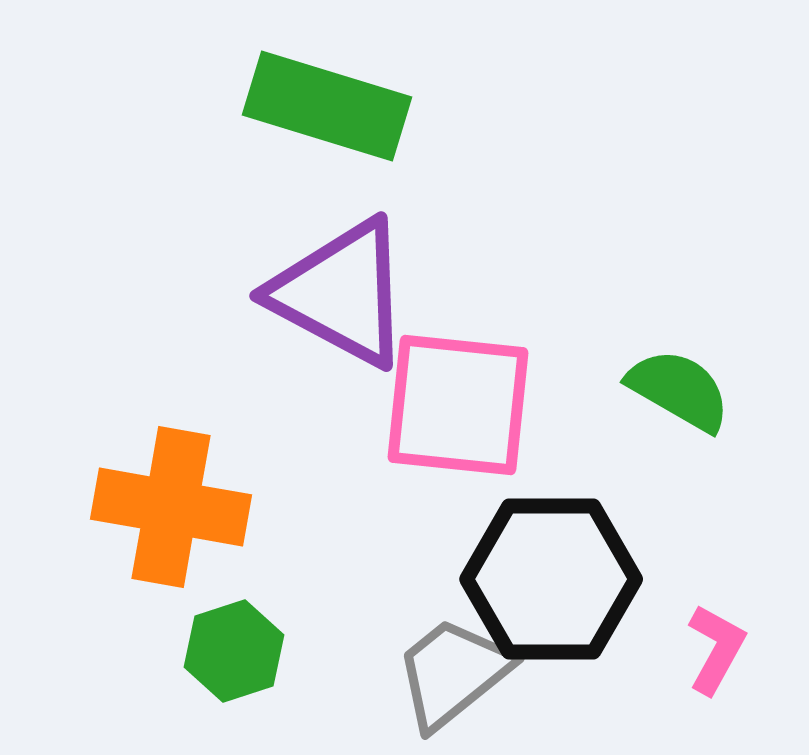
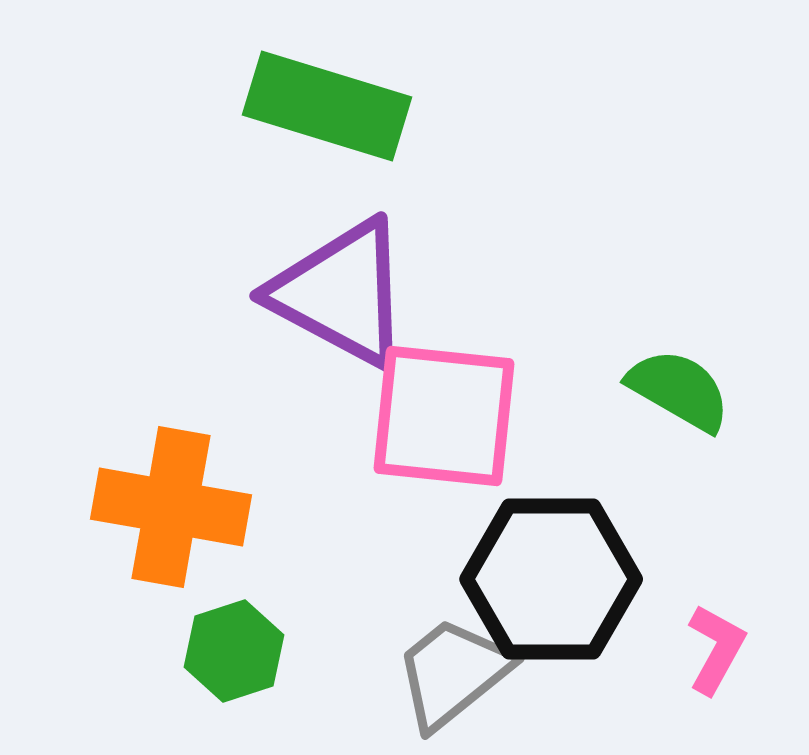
pink square: moved 14 px left, 11 px down
